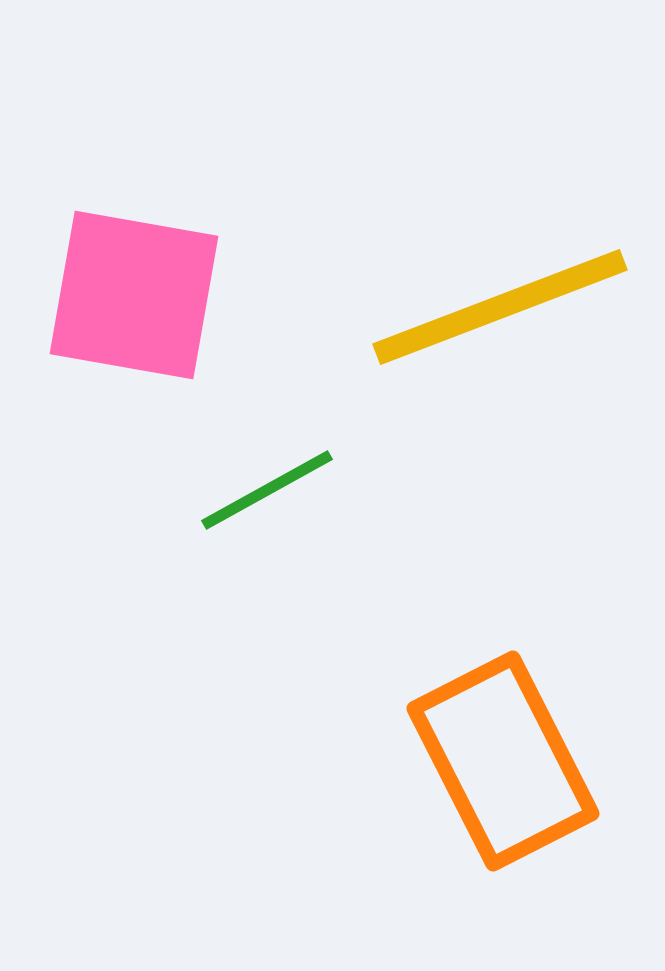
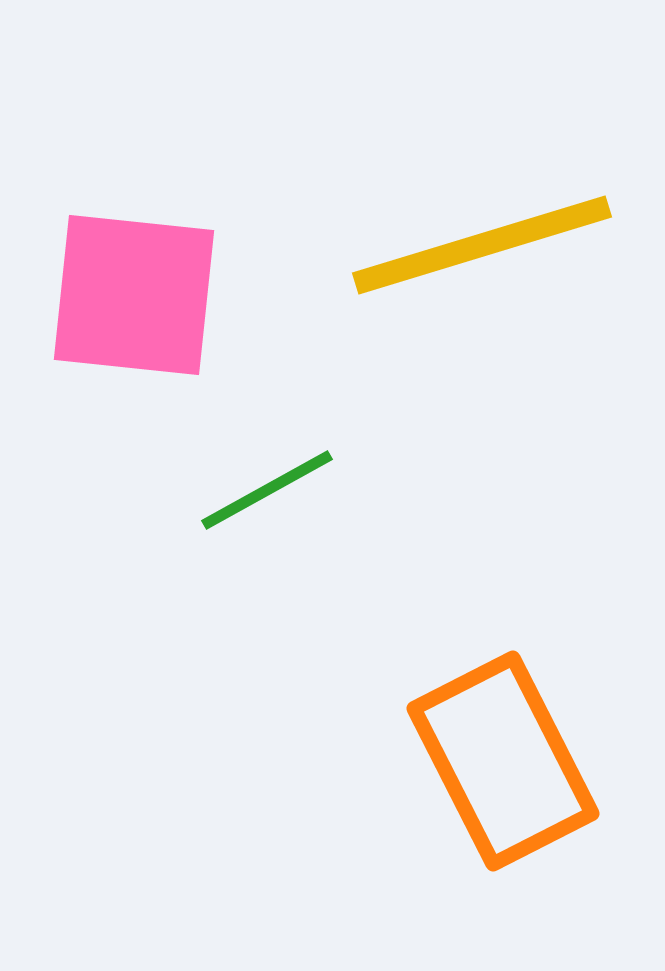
pink square: rotated 4 degrees counterclockwise
yellow line: moved 18 px left, 62 px up; rotated 4 degrees clockwise
